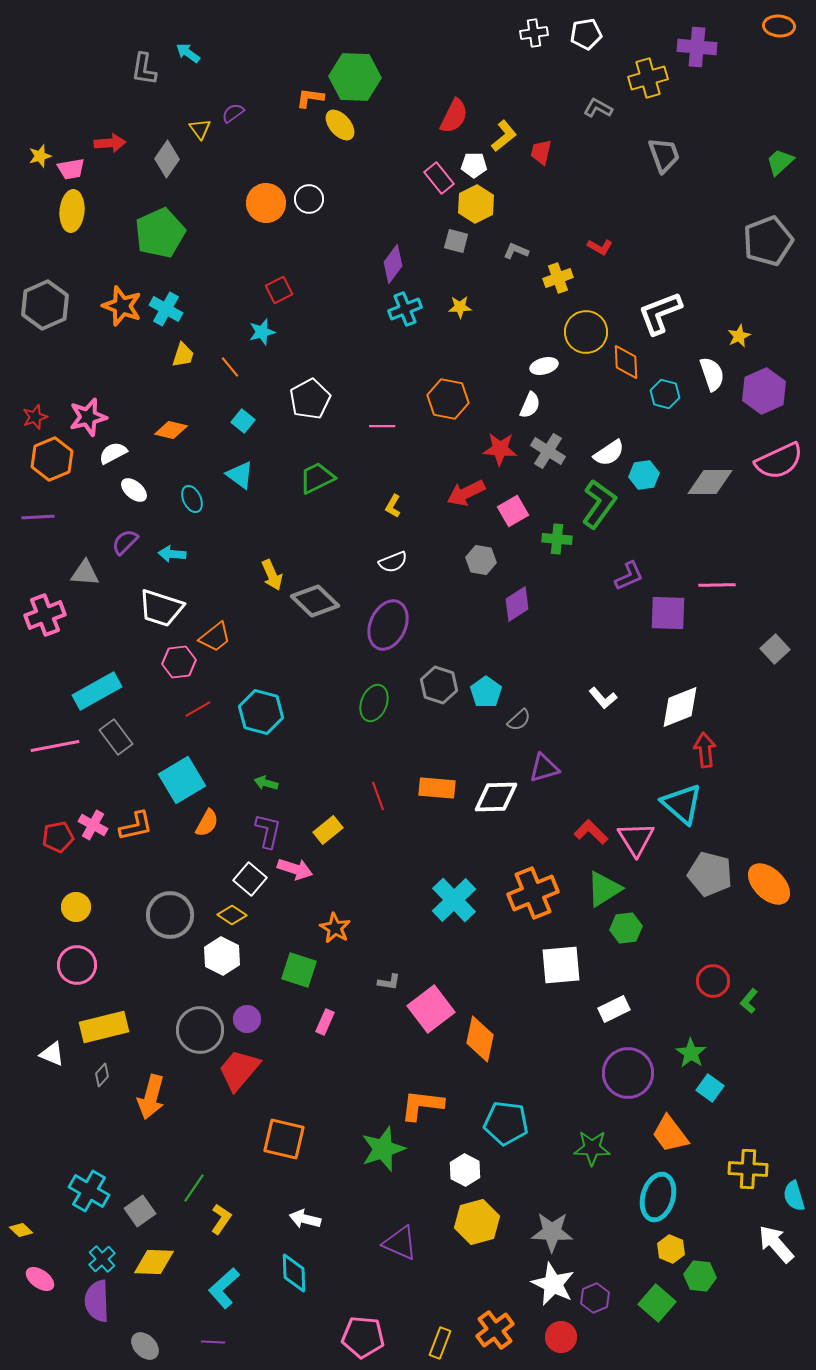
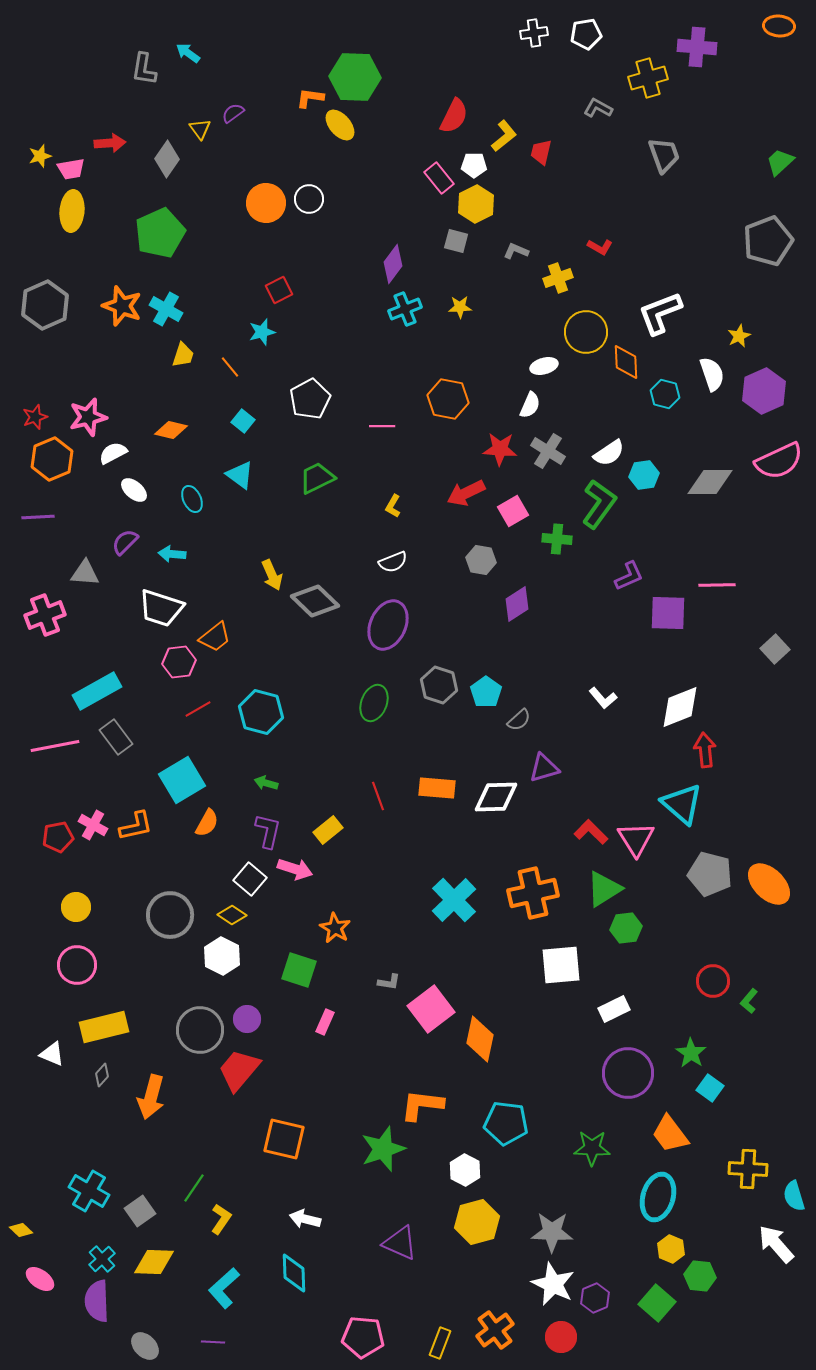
orange cross at (533, 893): rotated 9 degrees clockwise
